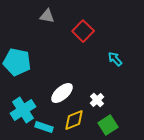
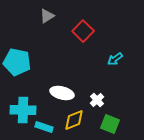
gray triangle: rotated 42 degrees counterclockwise
cyan arrow: rotated 84 degrees counterclockwise
white ellipse: rotated 55 degrees clockwise
cyan cross: rotated 35 degrees clockwise
green square: moved 2 px right, 1 px up; rotated 36 degrees counterclockwise
